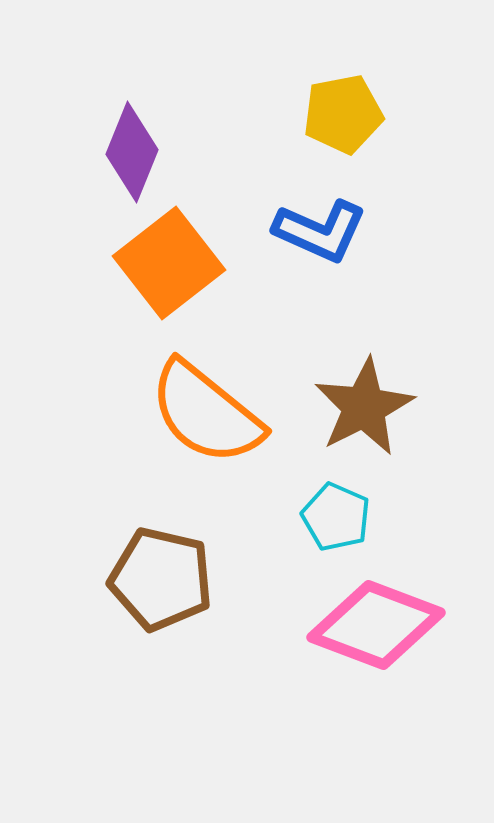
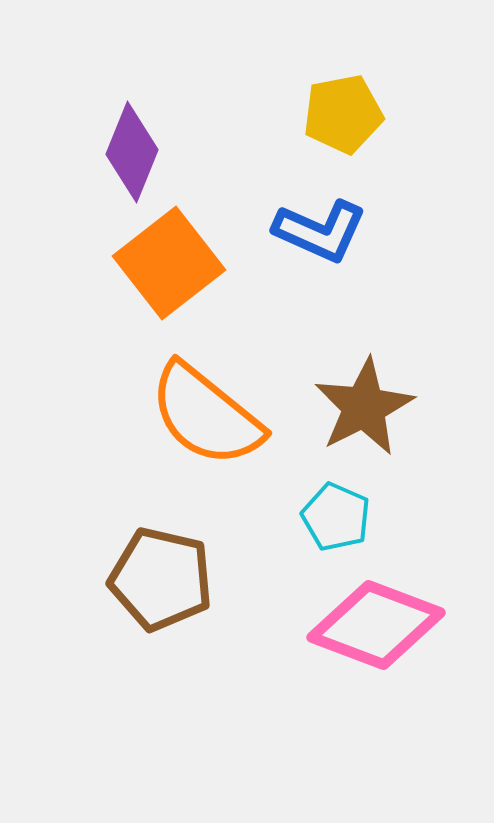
orange semicircle: moved 2 px down
